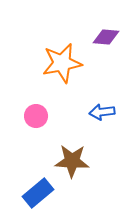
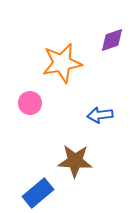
purple diamond: moved 6 px right, 3 px down; rotated 24 degrees counterclockwise
blue arrow: moved 2 px left, 3 px down
pink circle: moved 6 px left, 13 px up
brown star: moved 3 px right
